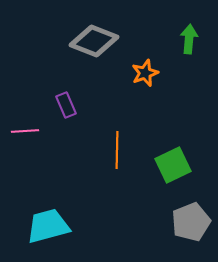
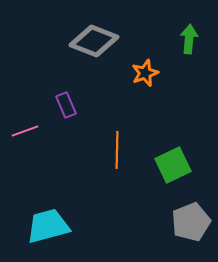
pink line: rotated 16 degrees counterclockwise
